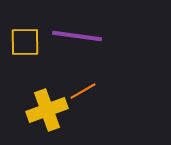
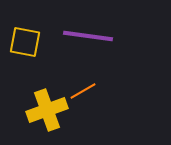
purple line: moved 11 px right
yellow square: rotated 12 degrees clockwise
